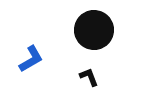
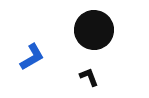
blue L-shape: moved 1 px right, 2 px up
